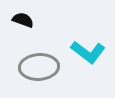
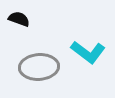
black semicircle: moved 4 px left, 1 px up
